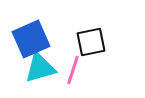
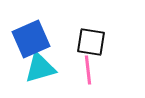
black square: rotated 20 degrees clockwise
pink line: moved 15 px right; rotated 24 degrees counterclockwise
